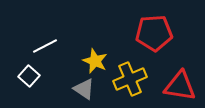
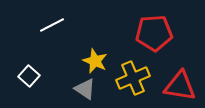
white line: moved 7 px right, 21 px up
yellow cross: moved 3 px right, 1 px up
gray triangle: moved 1 px right
